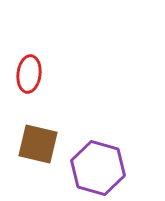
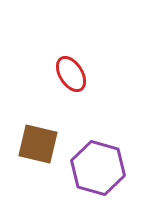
red ellipse: moved 42 px right; rotated 39 degrees counterclockwise
